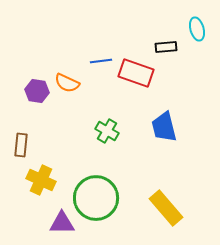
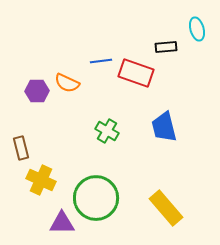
purple hexagon: rotated 10 degrees counterclockwise
brown rectangle: moved 3 px down; rotated 20 degrees counterclockwise
